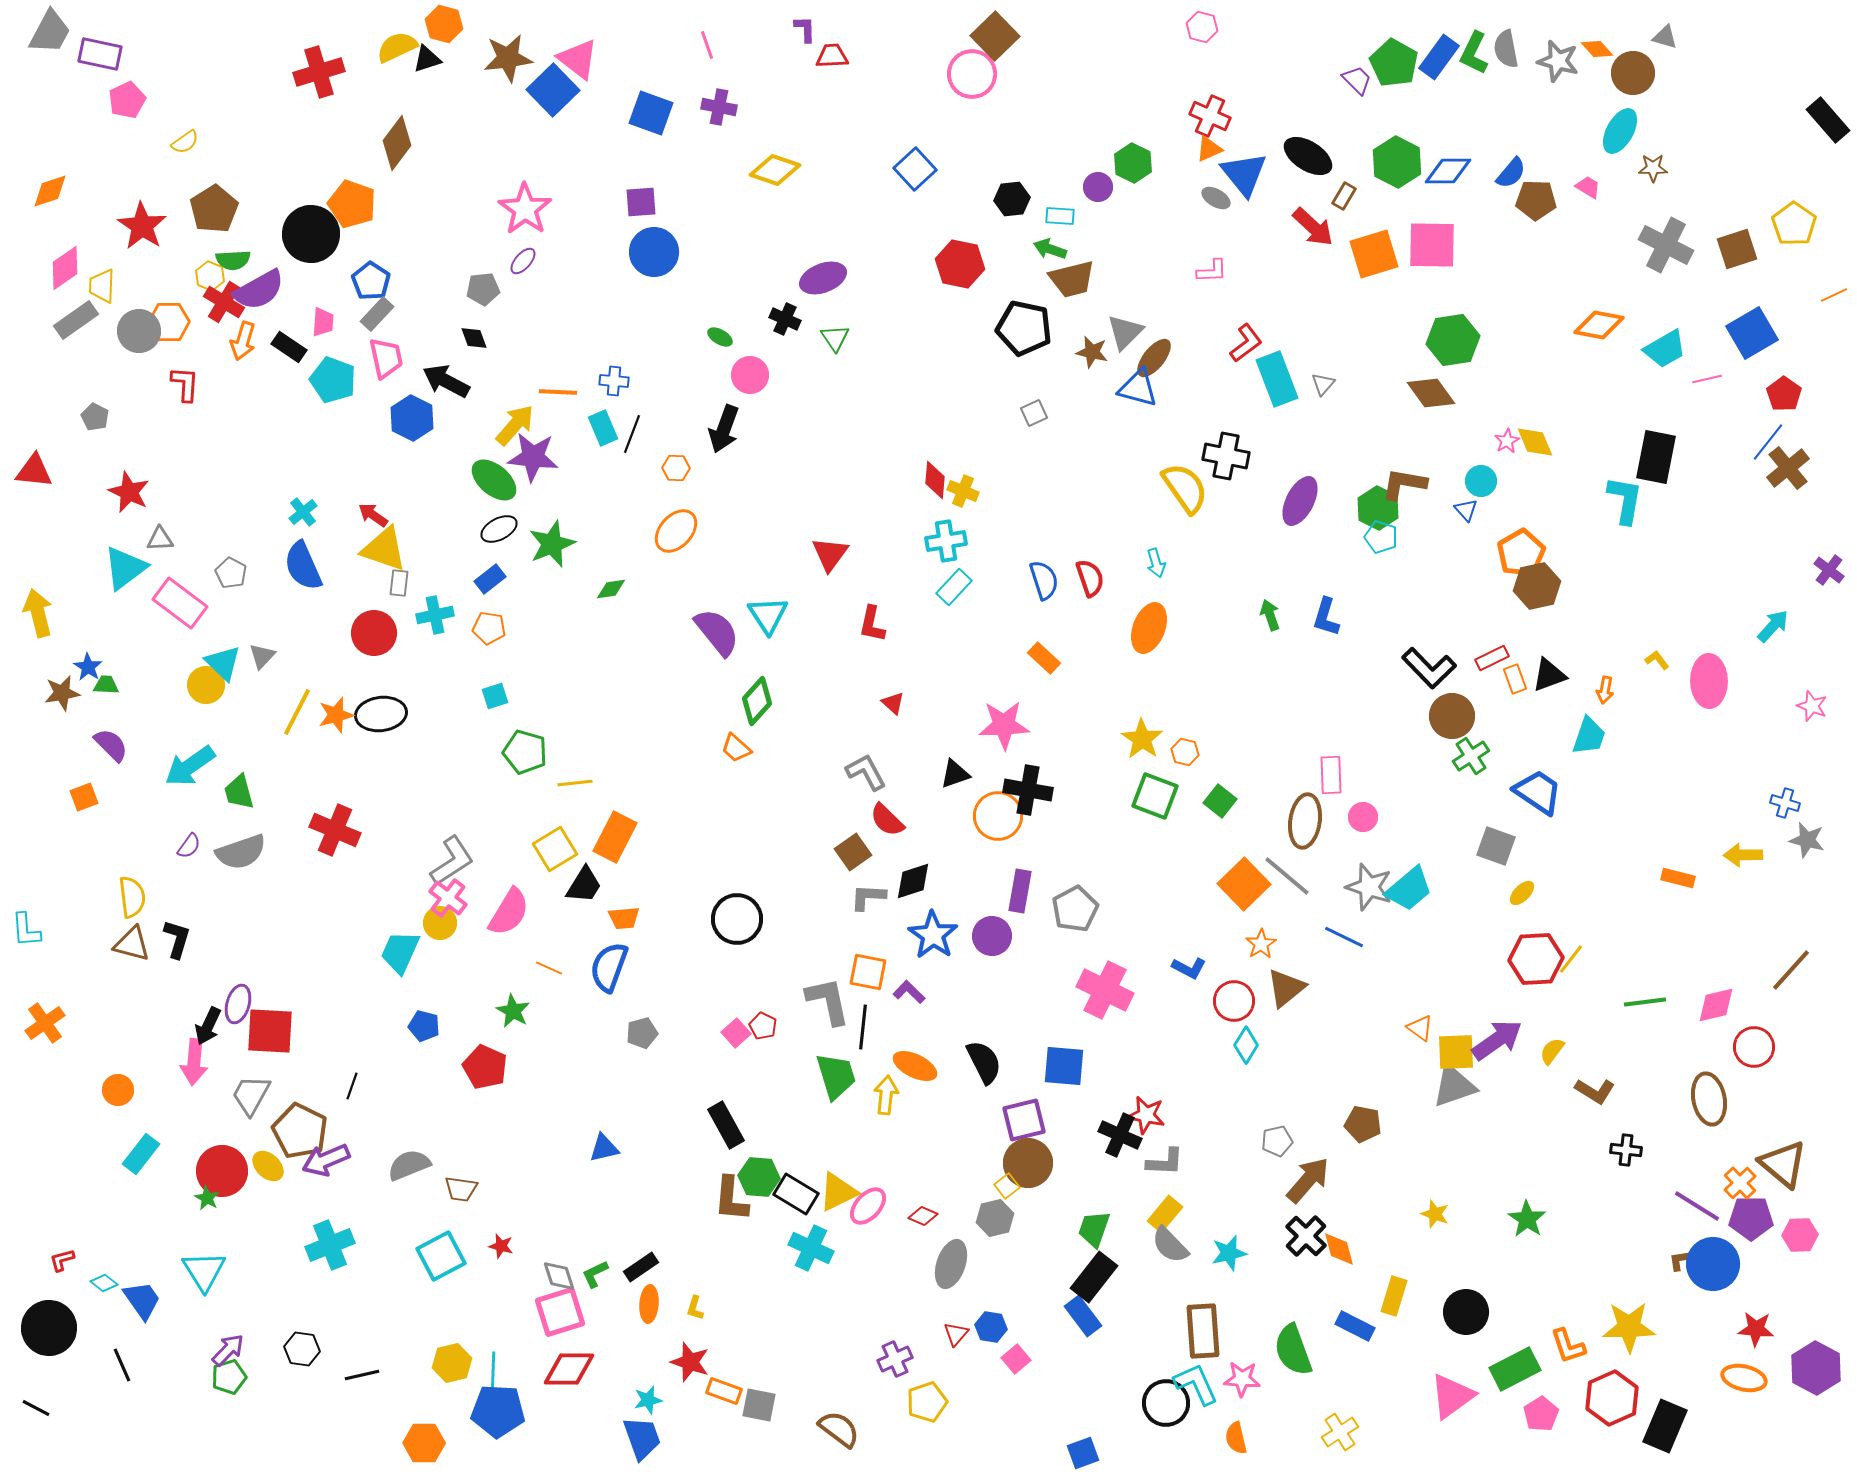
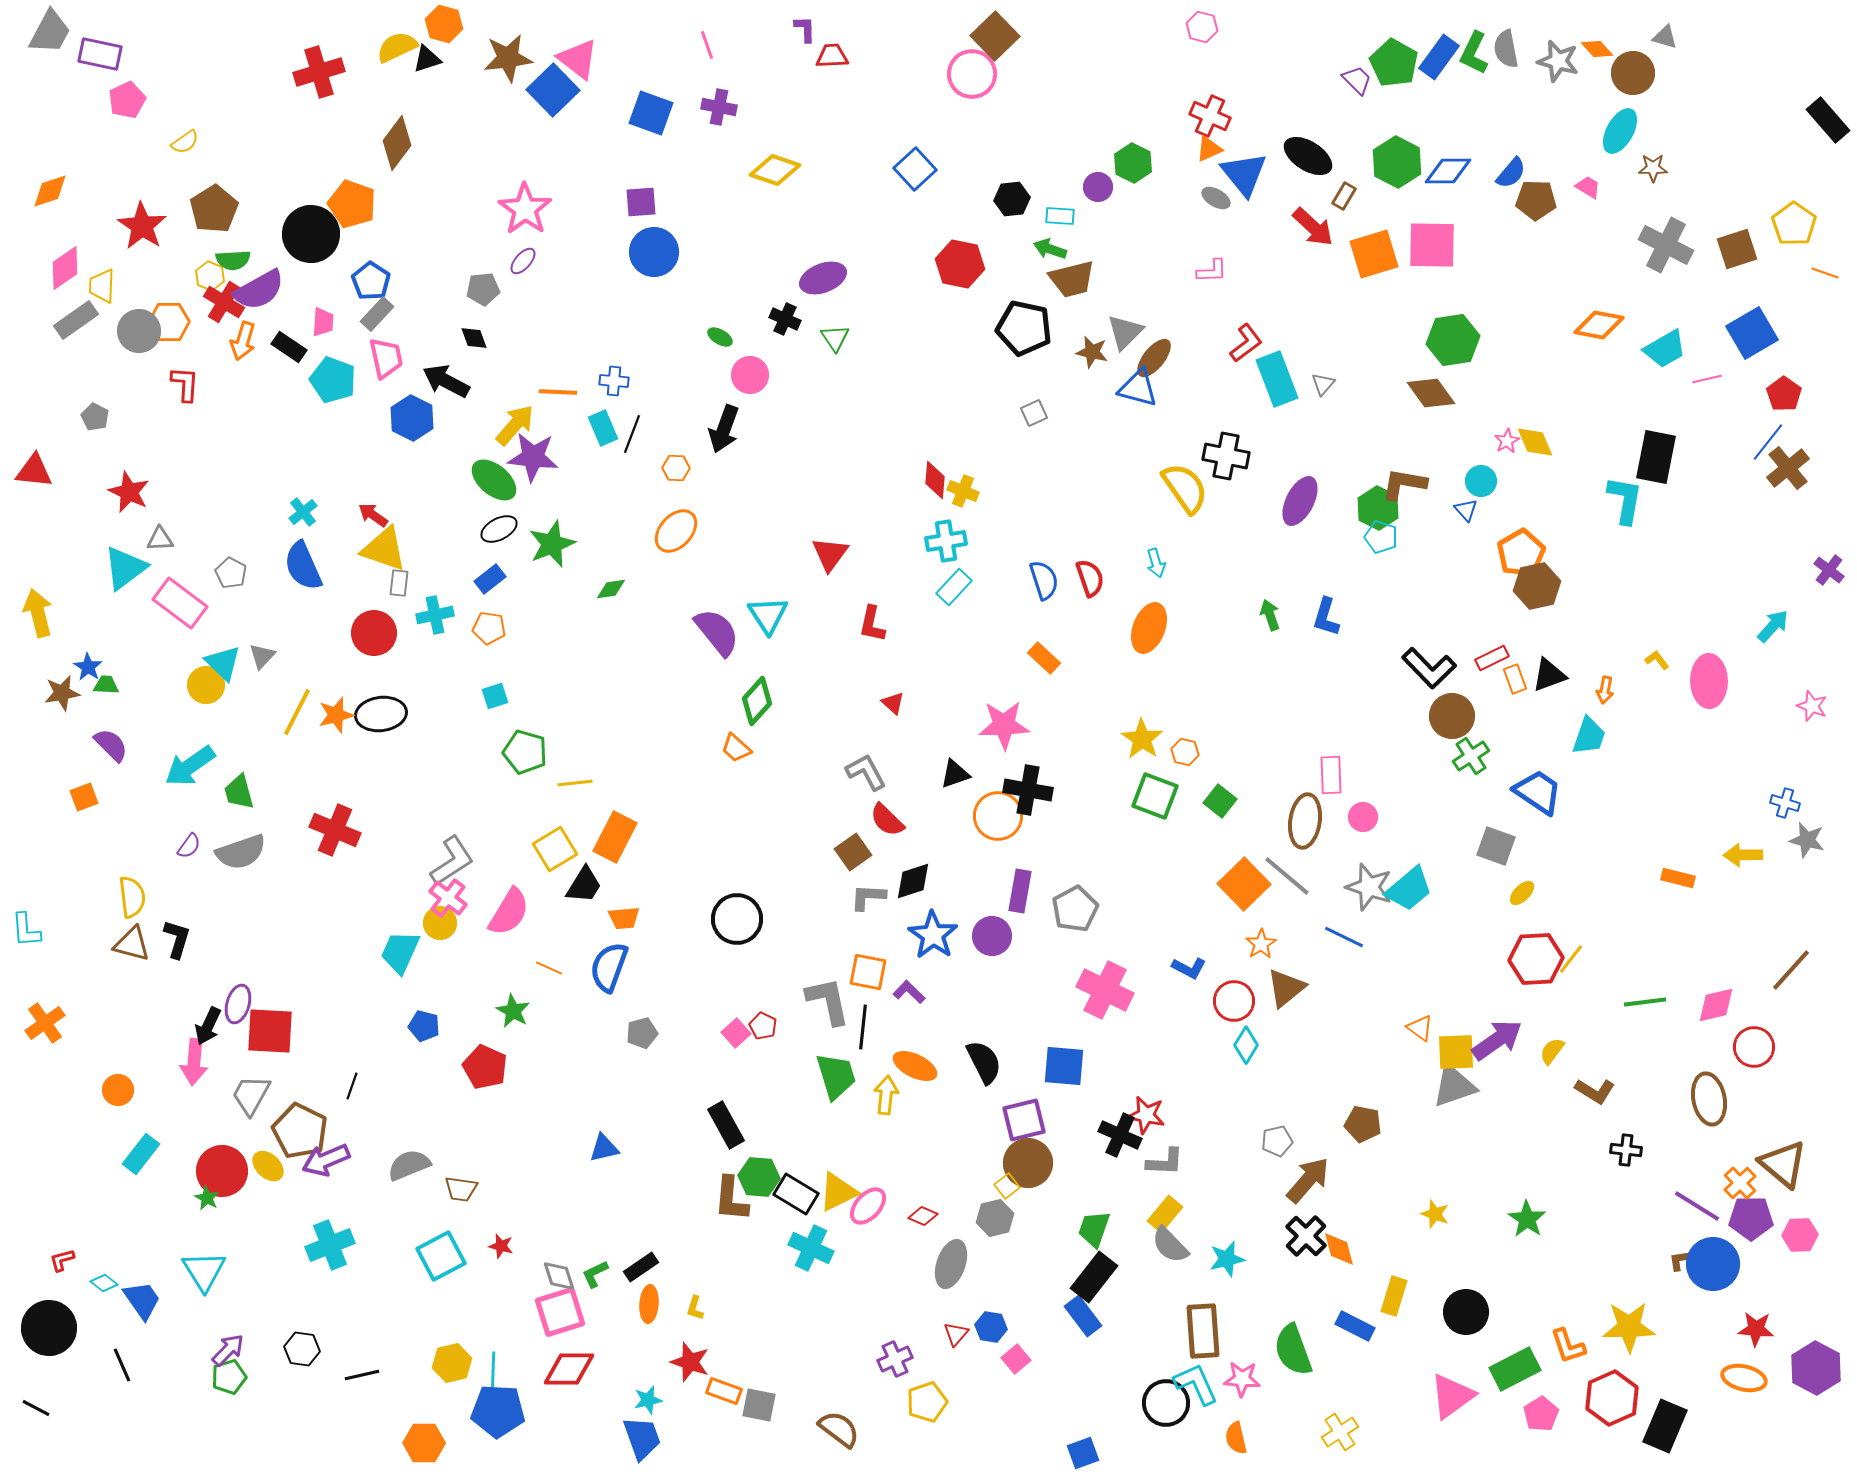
orange line at (1834, 295): moved 9 px left, 22 px up; rotated 44 degrees clockwise
cyan star at (1229, 1253): moved 2 px left, 6 px down
